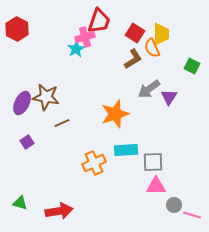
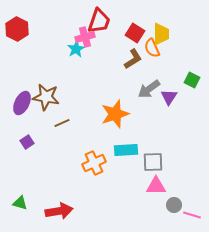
green square: moved 14 px down
